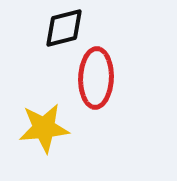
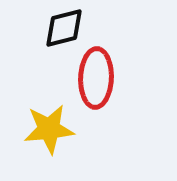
yellow star: moved 5 px right, 1 px down
